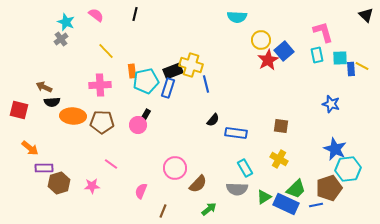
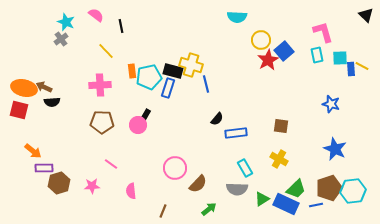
black line at (135, 14): moved 14 px left, 12 px down; rotated 24 degrees counterclockwise
black rectangle at (173, 71): rotated 36 degrees clockwise
cyan pentagon at (146, 81): moved 3 px right, 4 px up
orange ellipse at (73, 116): moved 49 px left, 28 px up; rotated 10 degrees clockwise
black semicircle at (213, 120): moved 4 px right, 1 px up
blue rectangle at (236, 133): rotated 15 degrees counterclockwise
orange arrow at (30, 148): moved 3 px right, 3 px down
cyan hexagon at (348, 169): moved 5 px right, 22 px down
pink semicircle at (141, 191): moved 10 px left; rotated 28 degrees counterclockwise
green triangle at (264, 197): moved 2 px left, 2 px down
